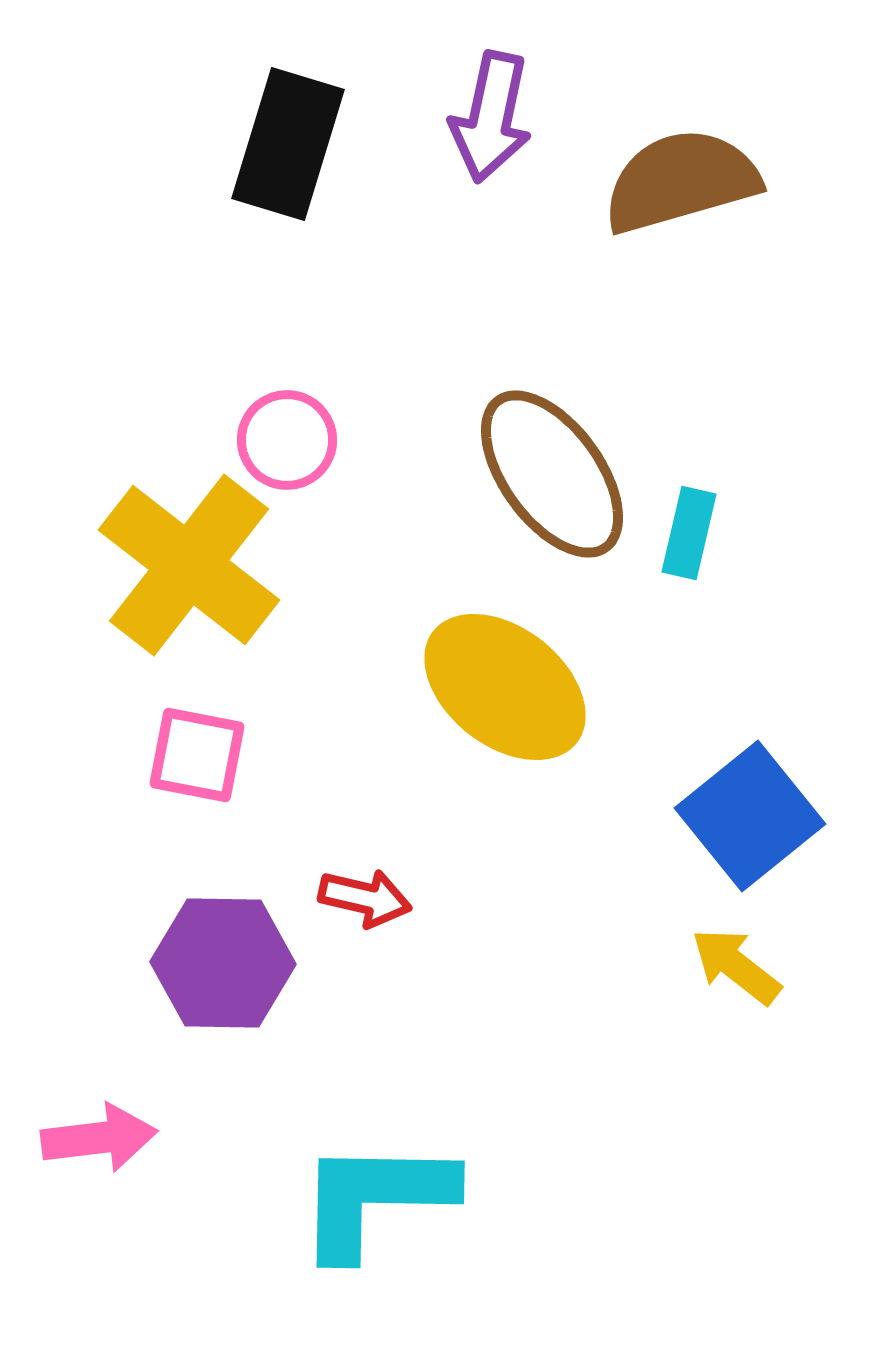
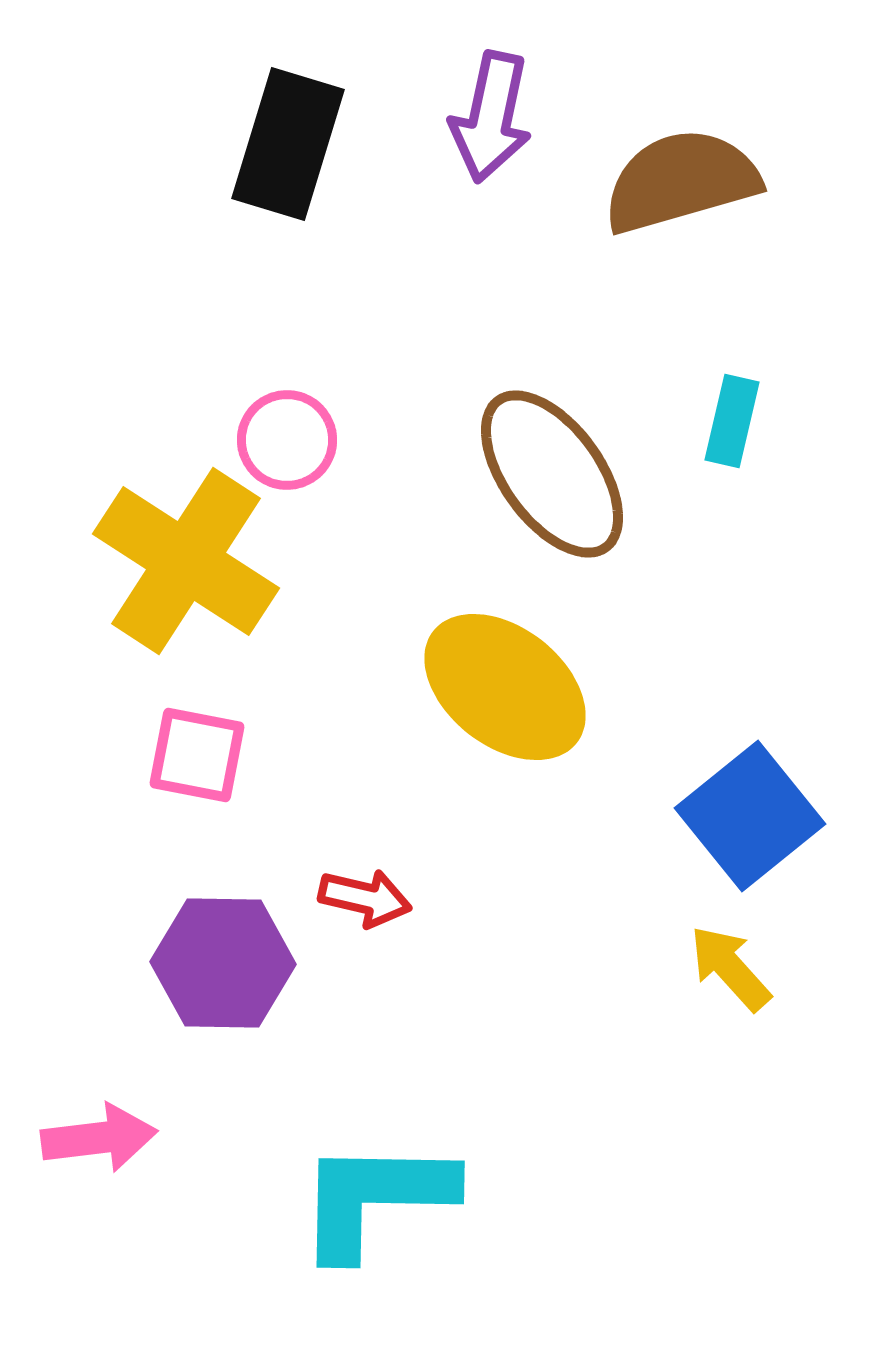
cyan rectangle: moved 43 px right, 112 px up
yellow cross: moved 3 px left, 4 px up; rotated 5 degrees counterclockwise
yellow arrow: moved 6 px left, 2 px down; rotated 10 degrees clockwise
